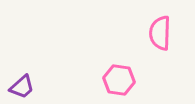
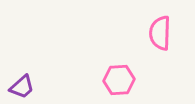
pink hexagon: rotated 12 degrees counterclockwise
